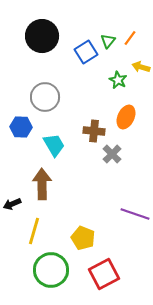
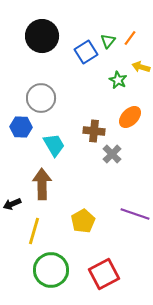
gray circle: moved 4 px left, 1 px down
orange ellipse: moved 4 px right; rotated 20 degrees clockwise
yellow pentagon: moved 17 px up; rotated 20 degrees clockwise
